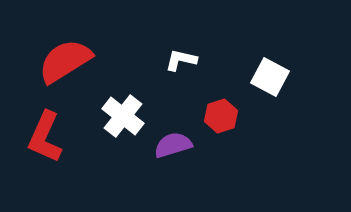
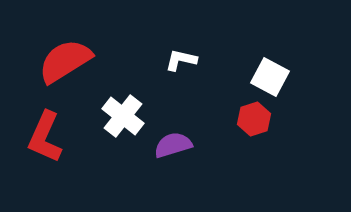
red hexagon: moved 33 px right, 3 px down
